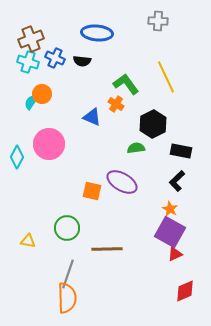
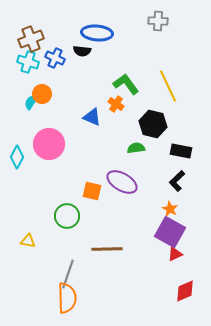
black semicircle: moved 10 px up
yellow line: moved 2 px right, 9 px down
black hexagon: rotated 20 degrees counterclockwise
green circle: moved 12 px up
